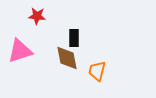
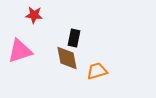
red star: moved 3 px left, 1 px up
black rectangle: rotated 12 degrees clockwise
orange trapezoid: rotated 60 degrees clockwise
